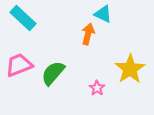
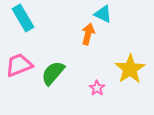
cyan rectangle: rotated 16 degrees clockwise
